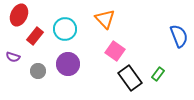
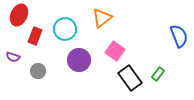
orange triangle: moved 3 px left, 1 px up; rotated 35 degrees clockwise
red rectangle: rotated 18 degrees counterclockwise
purple circle: moved 11 px right, 4 px up
